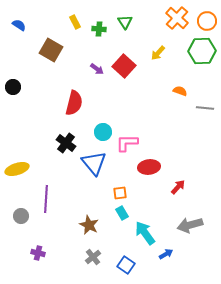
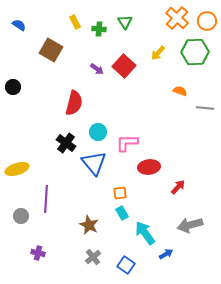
green hexagon: moved 7 px left, 1 px down
cyan circle: moved 5 px left
